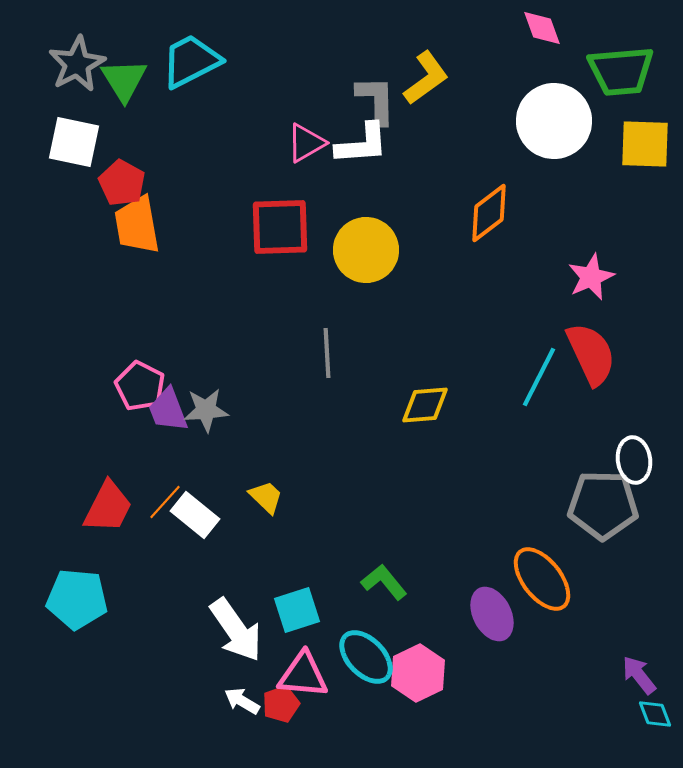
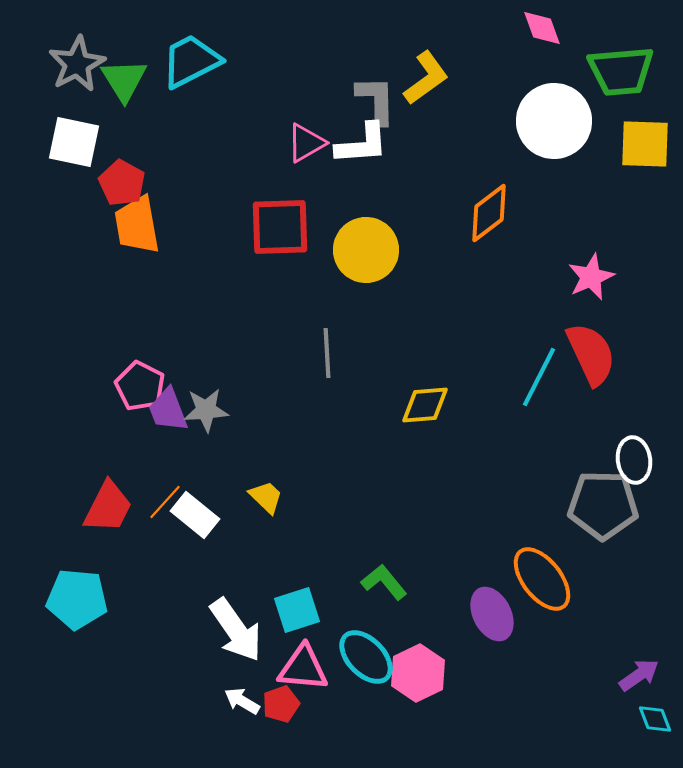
pink triangle at (303, 675): moved 7 px up
purple arrow at (639, 675): rotated 93 degrees clockwise
cyan diamond at (655, 714): moved 5 px down
